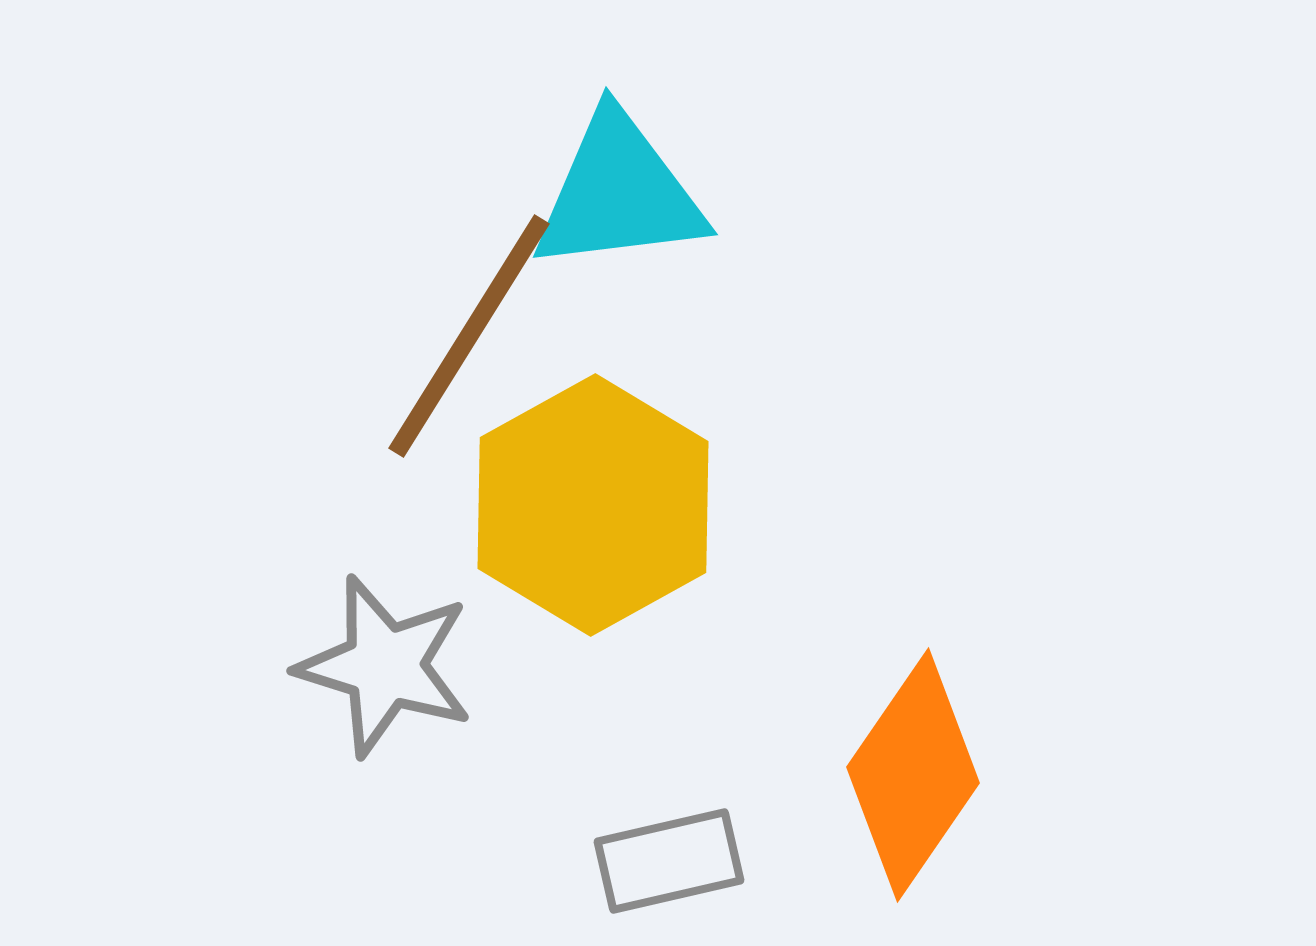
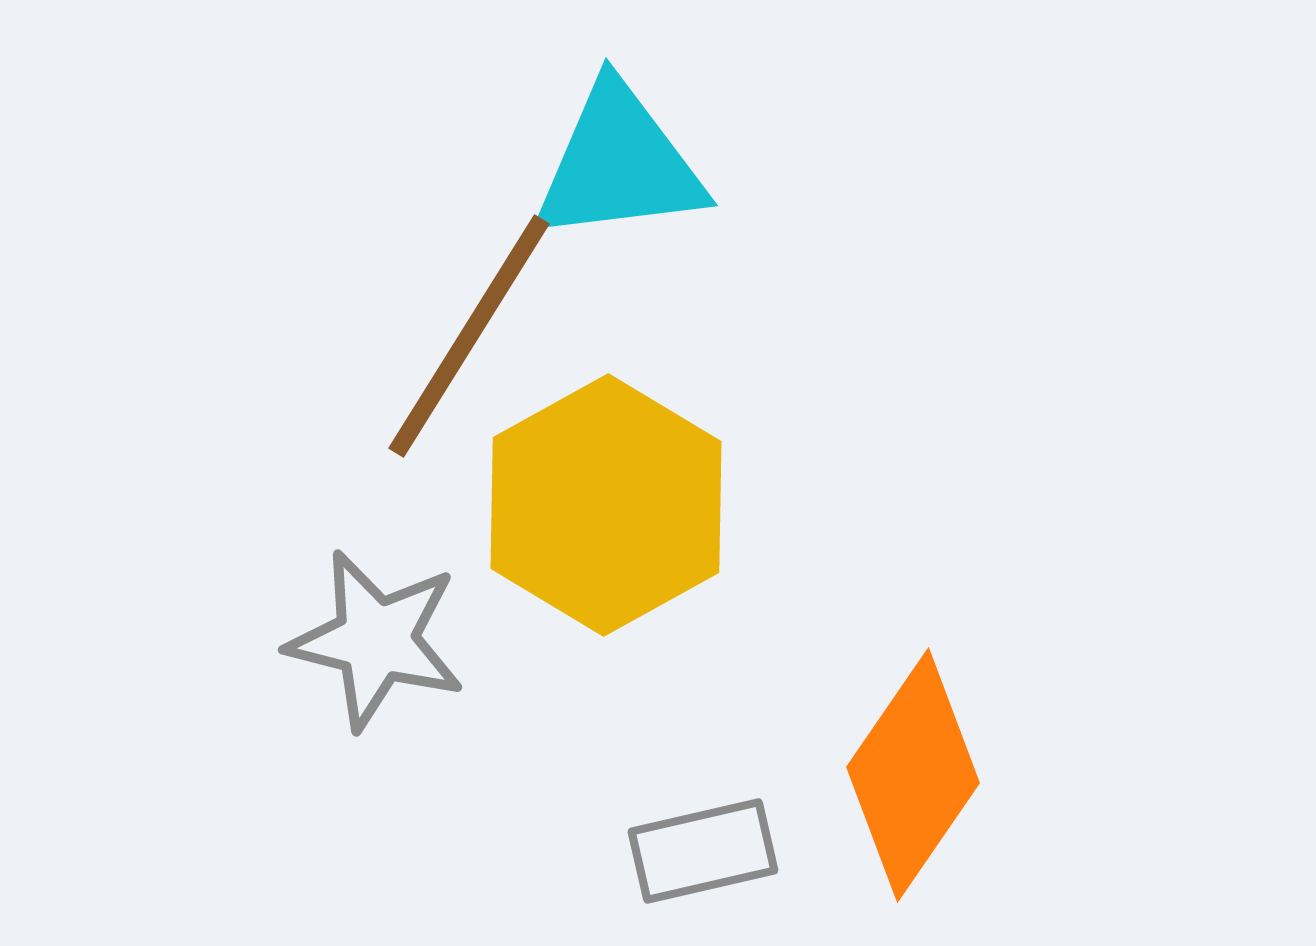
cyan triangle: moved 29 px up
yellow hexagon: moved 13 px right
gray star: moved 9 px left, 26 px up; rotated 3 degrees counterclockwise
gray rectangle: moved 34 px right, 10 px up
